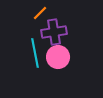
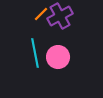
orange line: moved 1 px right, 1 px down
purple cross: moved 6 px right, 16 px up; rotated 20 degrees counterclockwise
